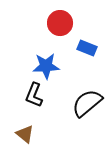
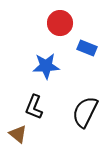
black L-shape: moved 12 px down
black semicircle: moved 2 px left, 9 px down; rotated 24 degrees counterclockwise
brown triangle: moved 7 px left
